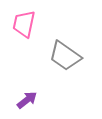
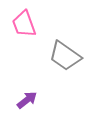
pink trapezoid: rotated 32 degrees counterclockwise
